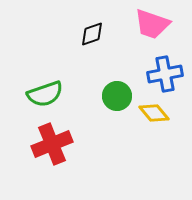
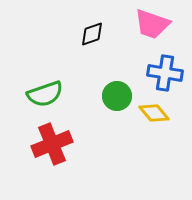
blue cross: moved 1 px up; rotated 20 degrees clockwise
